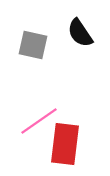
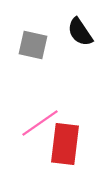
black semicircle: moved 1 px up
pink line: moved 1 px right, 2 px down
